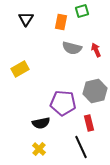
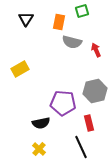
orange rectangle: moved 2 px left
gray semicircle: moved 6 px up
